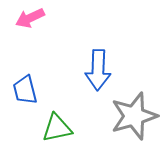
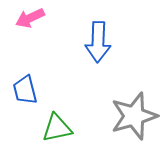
blue arrow: moved 28 px up
